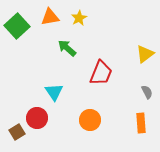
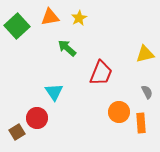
yellow triangle: rotated 24 degrees clockwise
orange circle: moved 29 px right, 8 px up
